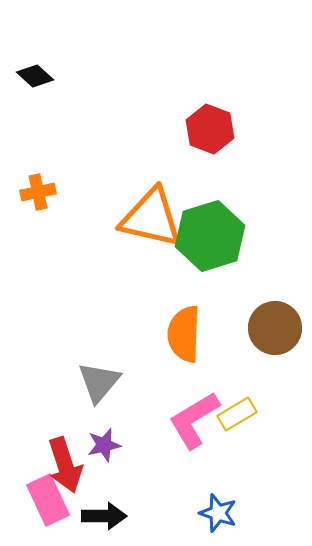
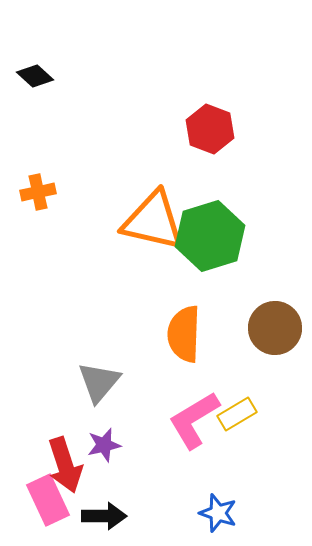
orange triangle: moved 2 px right, 3 px down
